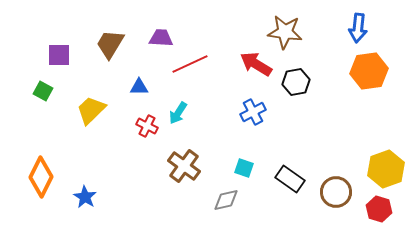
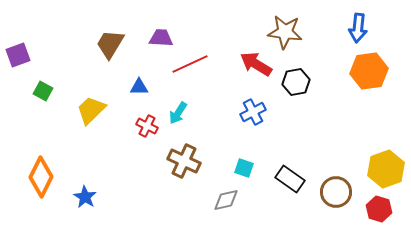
purple square: moved 41 px left; rotated 20 degrees counterclockwise
brown cross: moved 5 px up; rotated 12 degrees counterclockwise
